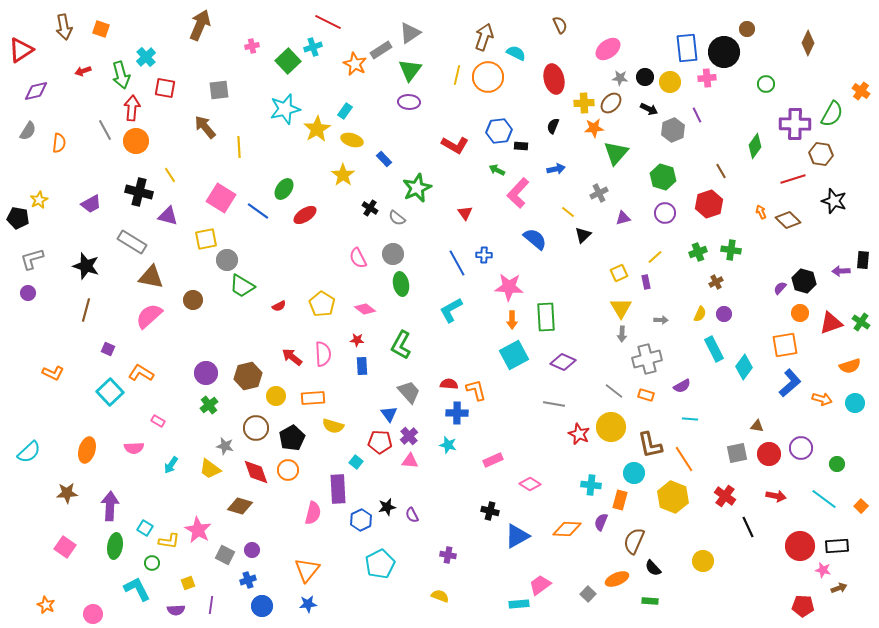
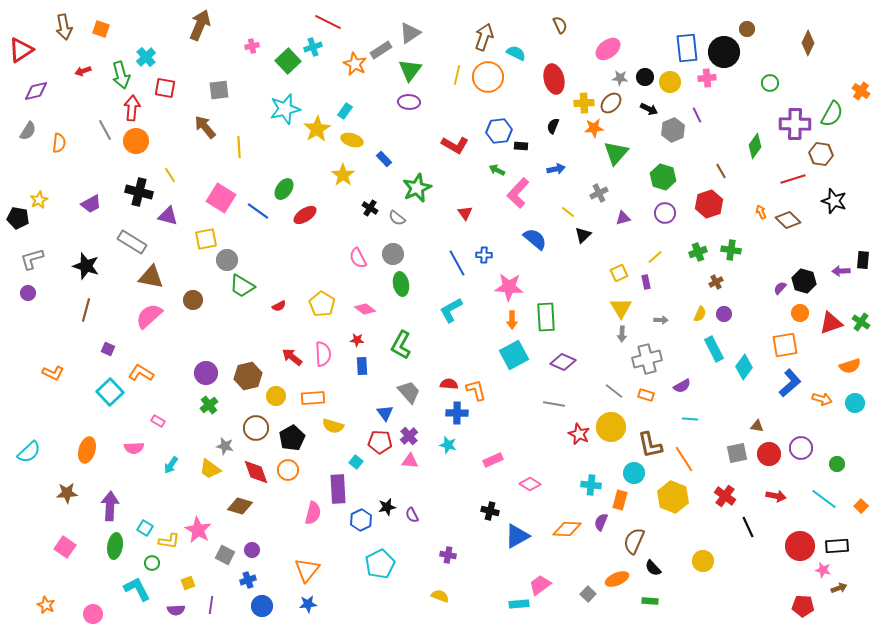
green circle at (766, 84): moved 4 px right, 1 px up
blue triangle at (389, 414): moved 4 px left, 1 px up
